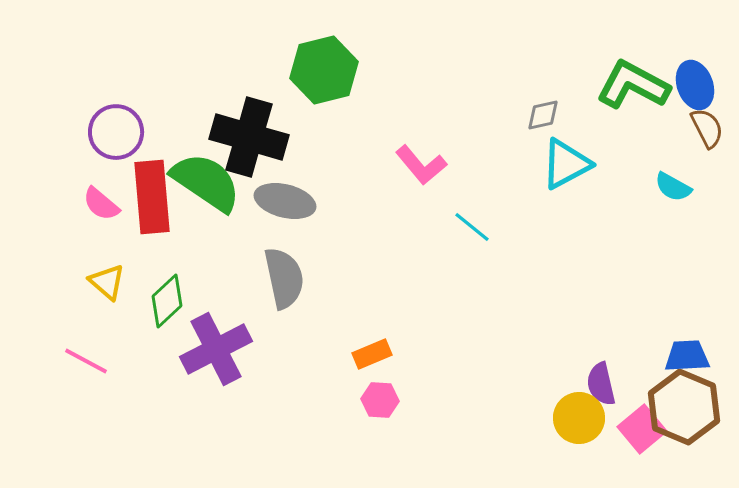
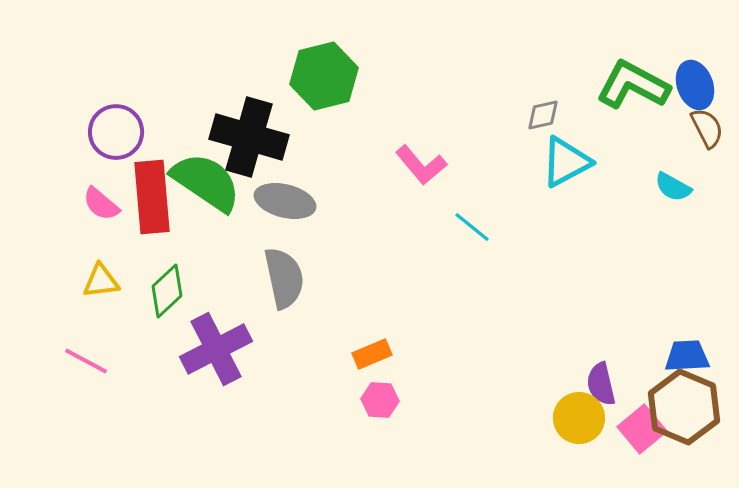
green hexagon: moved 6 px down
cyan triangle: moved 2 px up
yellow triangle: moved 6 px left, 1 px up; rotated 48 degrees counterclockwise
green diamond: moved 10 px up
